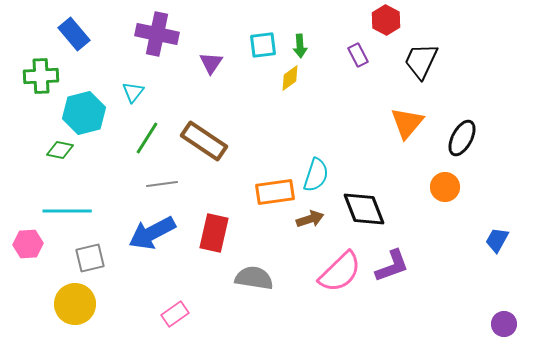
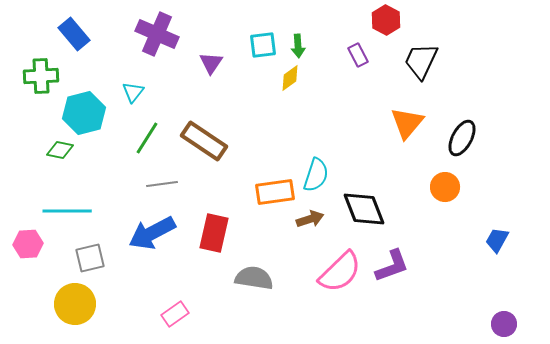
purple cross: rotated 12 degrees clockwise
green arrow: moved 2 px left
